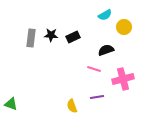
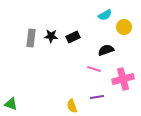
black star: moved 1 px down
